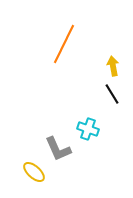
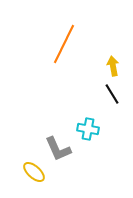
cyan cross: rotated 10 degrees counterclockwise
